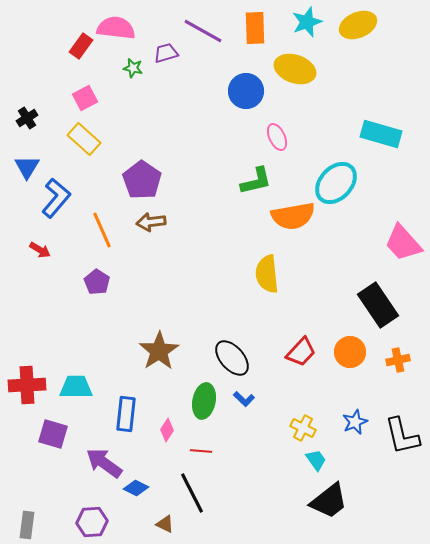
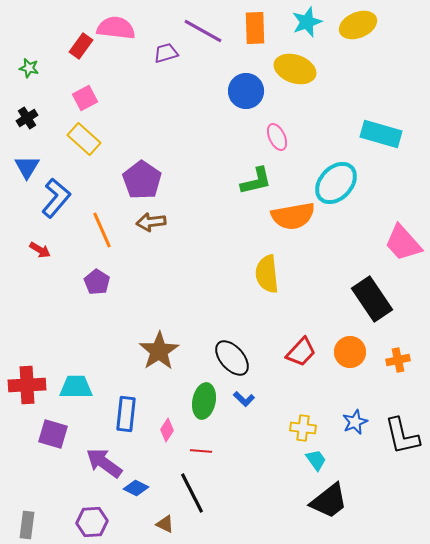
green star at (133, 68): moved 104 px left
black rectangle at (378, 305): moved 6 px left, 6 px up
yellow cross at (303, 428): rotated 20 degrees counterclockwise
